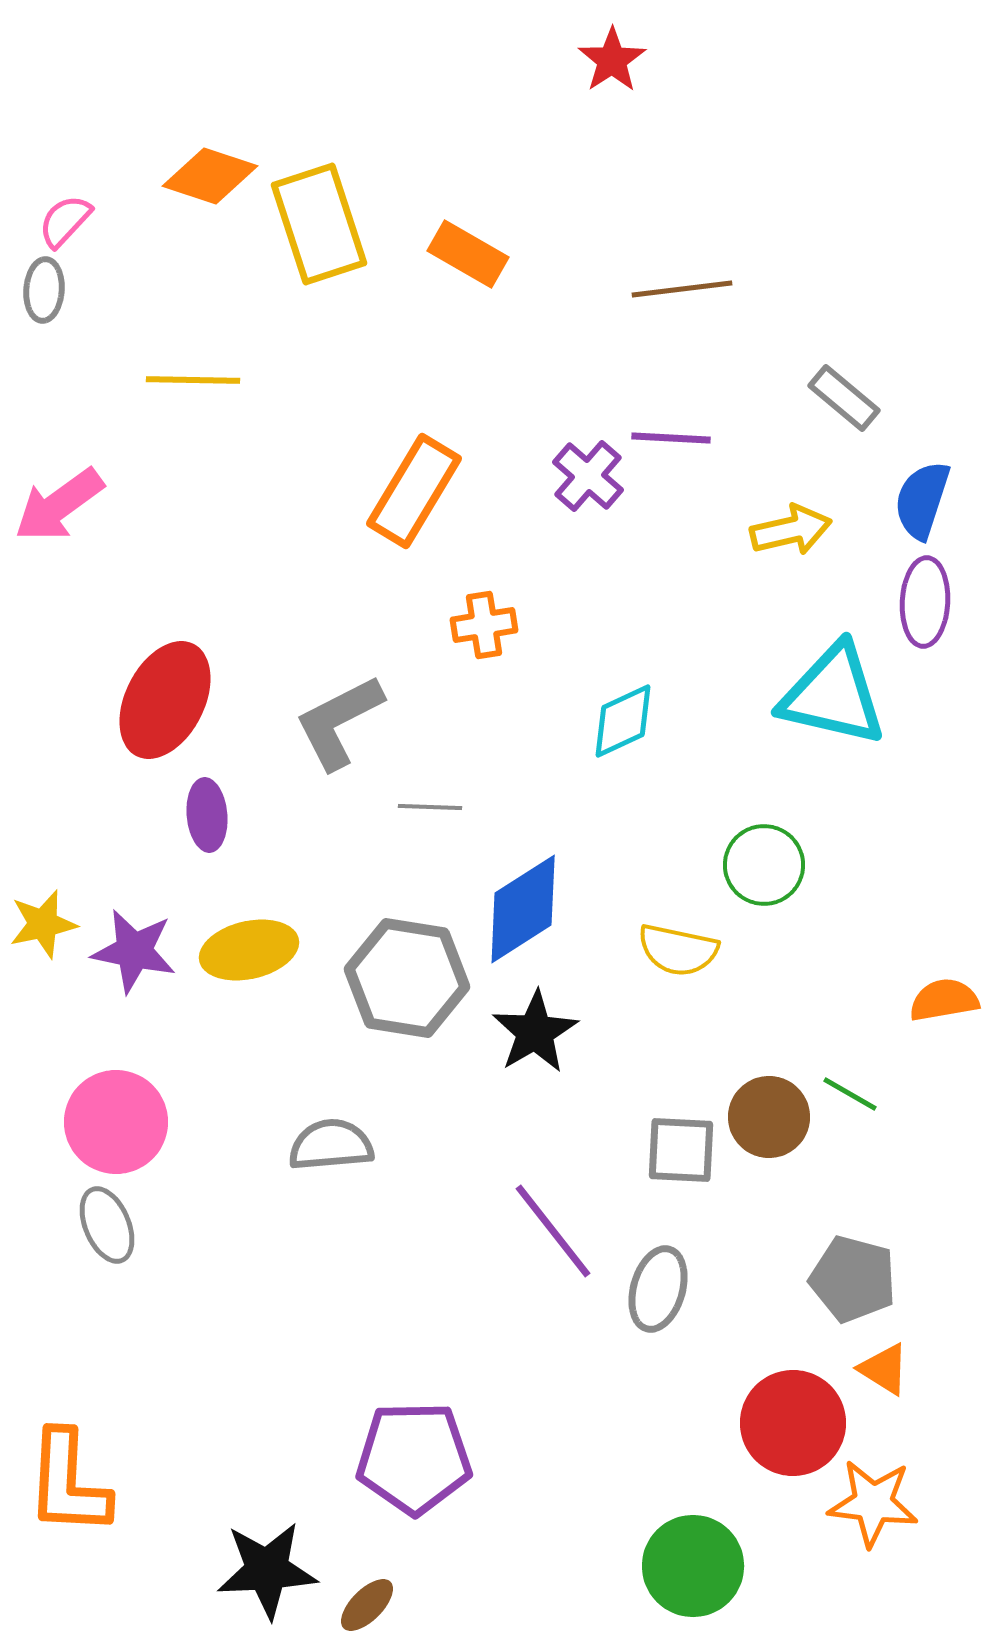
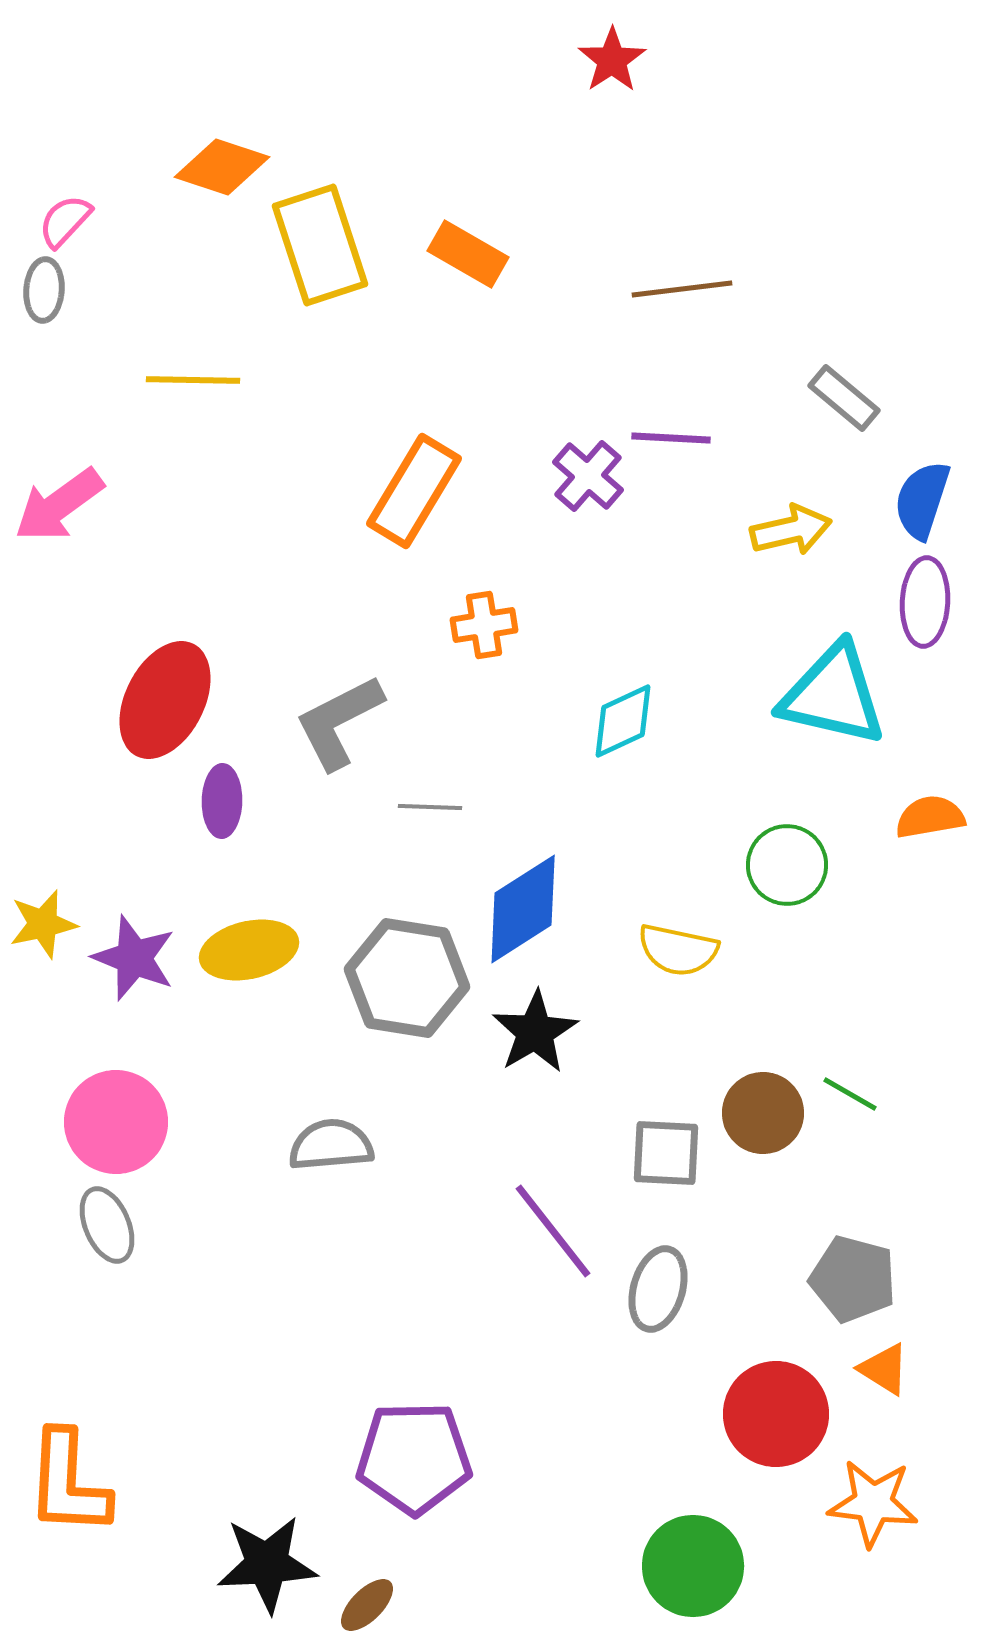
orange diamond at (210, 176): moved 12 px right, 9 px up
yellow rectangle at (319, 224): moved 1 px right, 21 px down
purple ellipse at (207, 815): moved 15 px right, 14 px up; rotated 6 degrees clockwise
green circle at (764, 865): moved 23 px right
purple star at (134, 951): moved 7 px down; rotated 10 degrees clockwise
orange semicircle at (944, 1000): moved 14 px left, 183 px up
brown circle at (769, 1117): moved 6 px left, 4 px up
gray square at (681, 1150): moved 15 px left, 3 px down
red circle at (793, 1423): moved 17 px left, 9 px up
black star at (267, 1570): moved 6 px up
